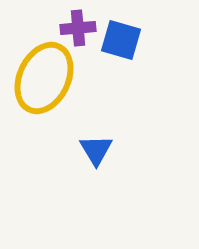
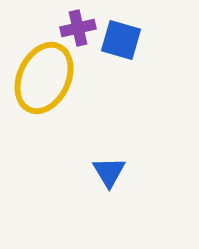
purple cross: rotated 8 degrees counterclockwise
blue triangle: moved 13 px right, 22 px down
